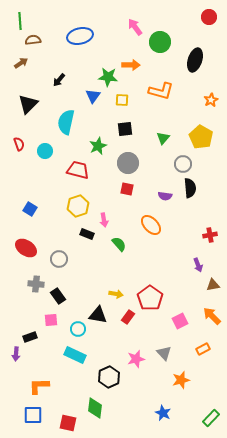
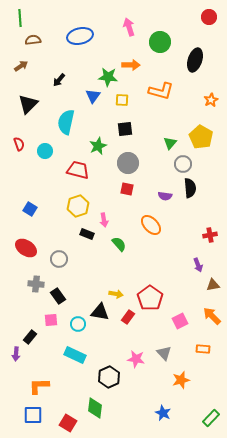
green line at (20, 21): moved 3 px up
pink arrow at (135, 27): moved 6 px left; rotated 18 degrees clockwise
brown arrow at (21, 63): moved 3 px down
green triangle at (163, 138): moved 7 px right, 5 px down
black triangle at (98, 315): moved 2 px right, 3 px up
cyan circle at (78, 329): moved 5 px up
black rectangle at (30, 337): rotated 32 degrees counterclockwise
orange rectangle at (203, 349): rotated 32 degrees clockwise
pink star at (136, 359): rotated 24 degrees clockwise
red square at (68, 423): rotated 18 degrees clockwise
